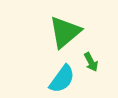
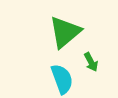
cyan semicircle: rotated 56 degrees counterclockwise
